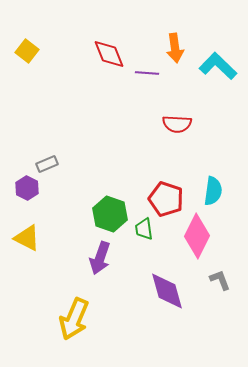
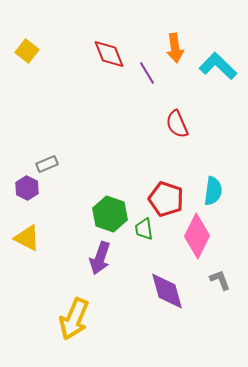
purple line: rotated 55 degrees clockwise
red semicircle: rotated 64 degrees clockwise
